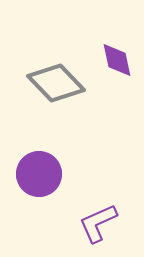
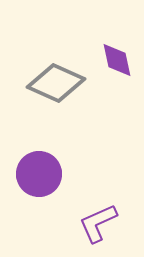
gray diamond: rotated 22 degrees counterclockwise
